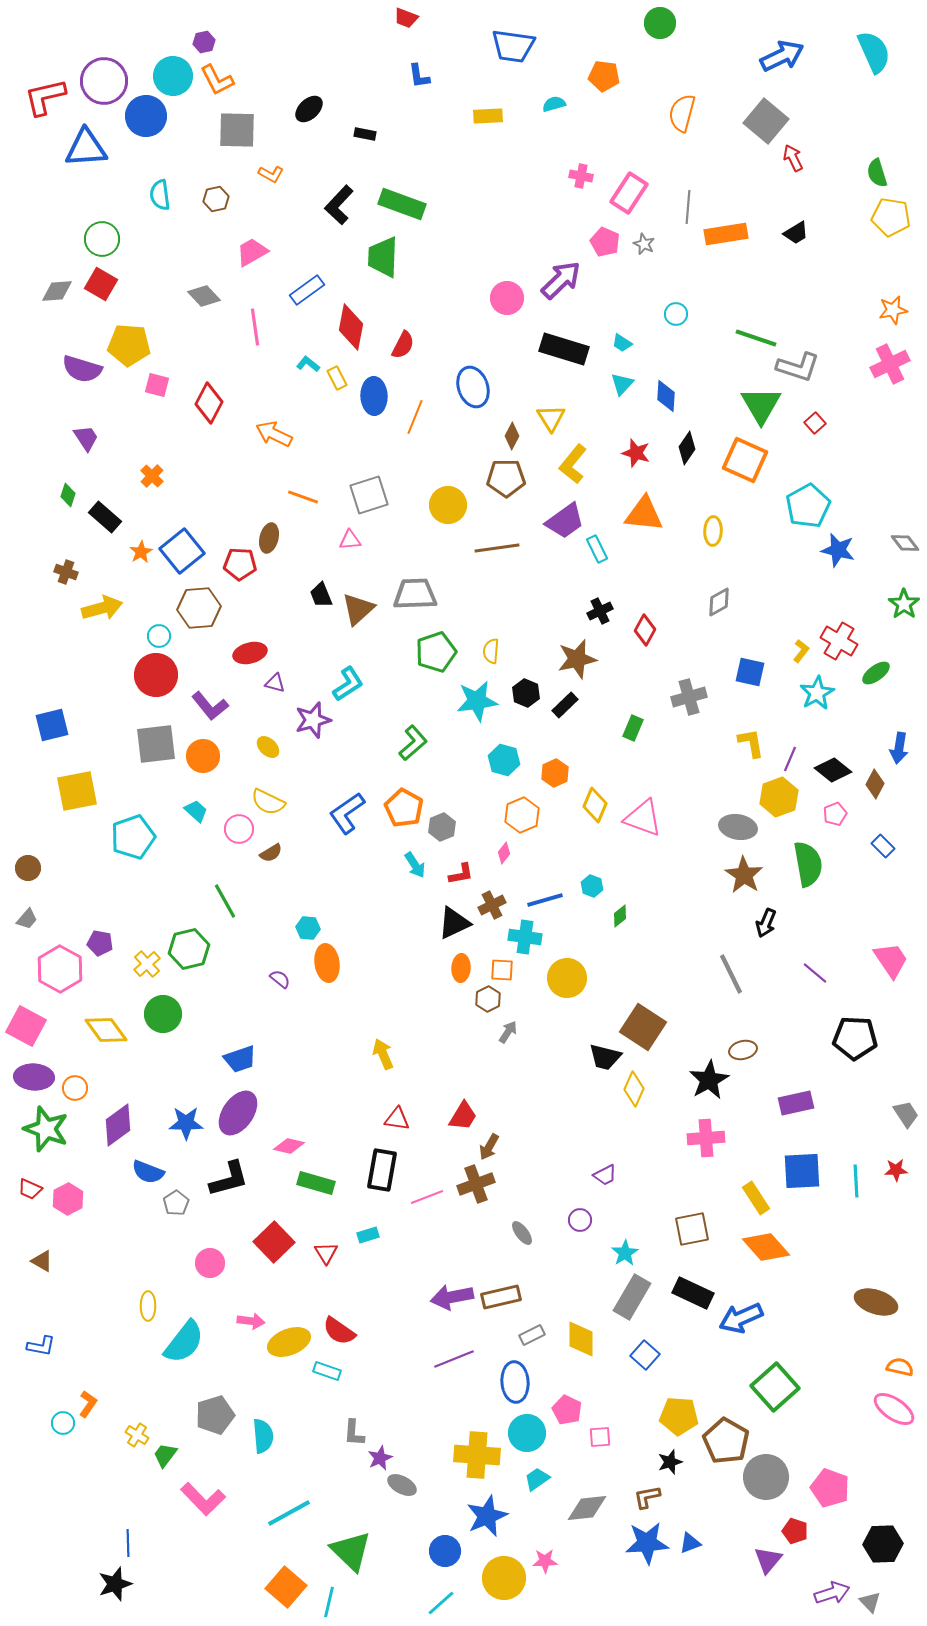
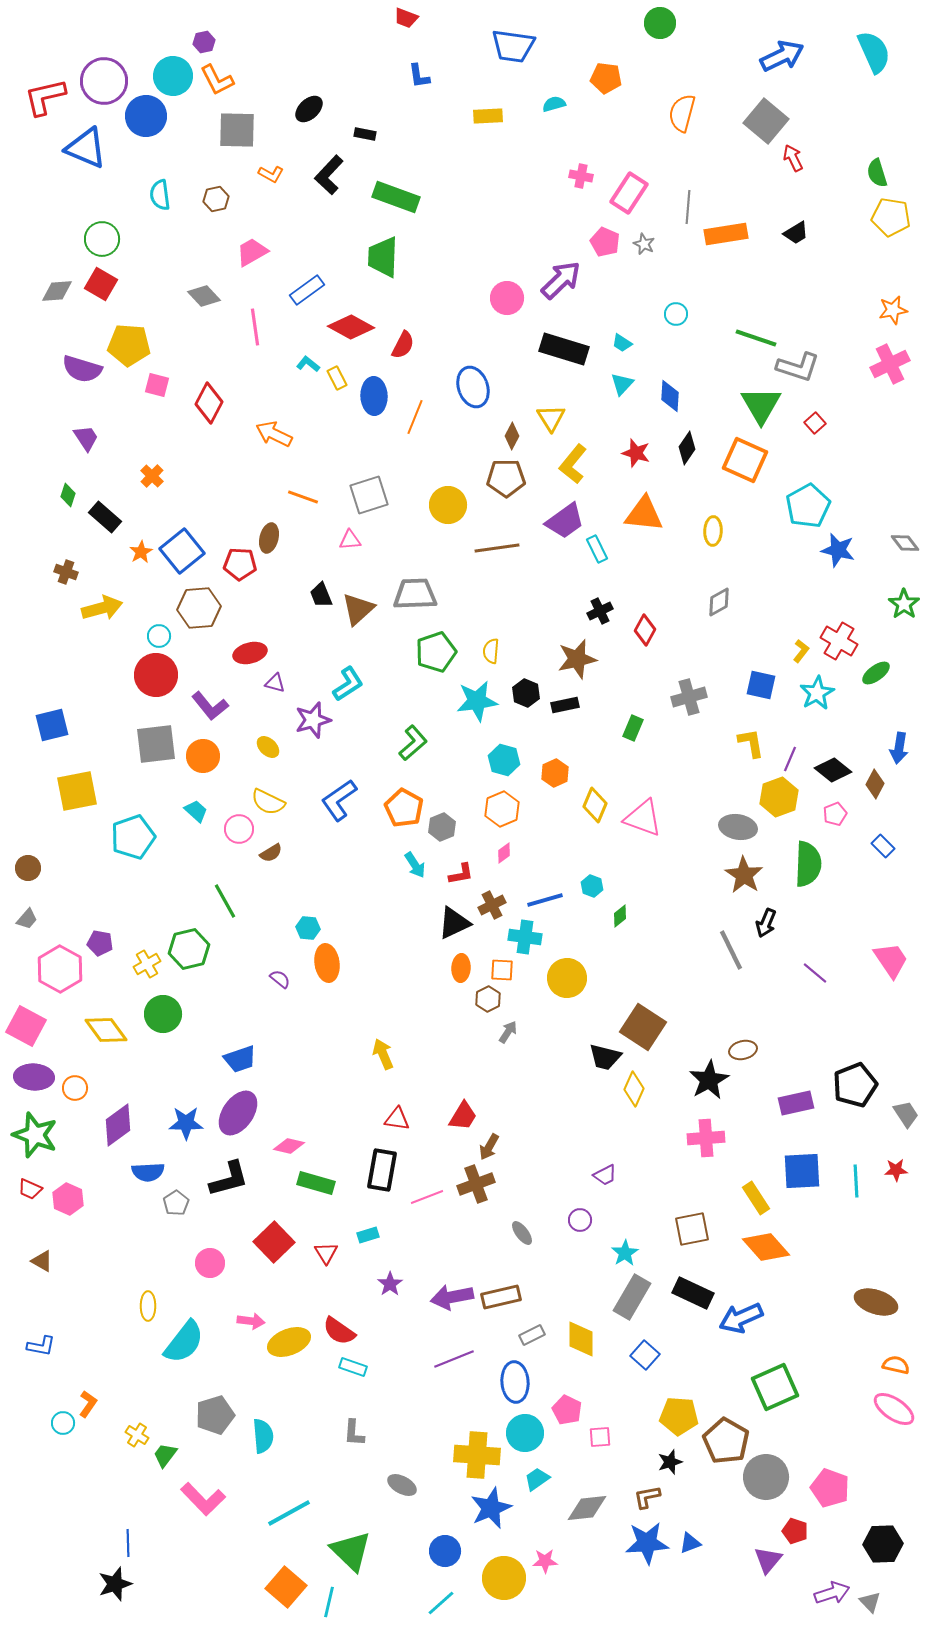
orange pentagon at (604, 76): moved 2 px right, 2 px down
blue triangle at (86, 148): rotated 27 degrees clockwise
green rectangle at (402, 204): moved 6 px left, 7 px up
black L-shape at (339, 205): moved 10 px left, 30 px up
red diamond at (351, 327): rotated 72 degrees counterclockwise
blue diamond at (666, 396): moved 4 px right
blue square at (750, 672): moved 11 px right, 13 px down
black rectangle at (565, 705): rotated 32 degrees clockwise
blue L-shape at (347, 813): moved 8 px left, 13 px up
orange hexagon at (522, 815): moved 20 px left, 6 px up
pink diamond at (504, 853): rotated 15 degrees clockwise
green semicircle at (808, 864): rotated 12 degrees clockwise
yellow cross at (147, 964): rotated 12 degrees clockwise
gray line at (731, 974): moved 24 px up
black pentagon at (855, 1038): moved 47 px down; rotated 24 degrees counterclockwise
green star at (46, 1129): moved 11 px left, 6 px down
blue semicircle at (148, 1172): rotated 24 degrees counterclockwise
pink hexagon at (68, 1199): rotated 8 degrees counterclockwise
orange semicircle at (900, 1367): moved 4 px left, 2 px up
cyan rectangle at (327, 1371): moved 26 px right, 4 px up
green square at (775, 1387): rotated 18 degrees clockwise
cyan circle at (527, 1433): moved 2 px left
purple star at (380, 1458): moved 10 px right, 174 px up; rotated 10 degrees counterclockwise
blue star at (487, 1516): moved 4 px right, 8 px up
